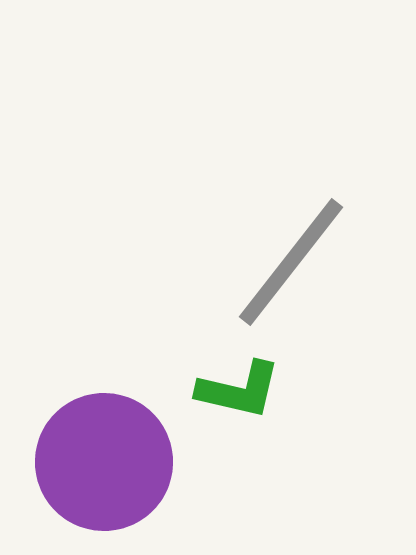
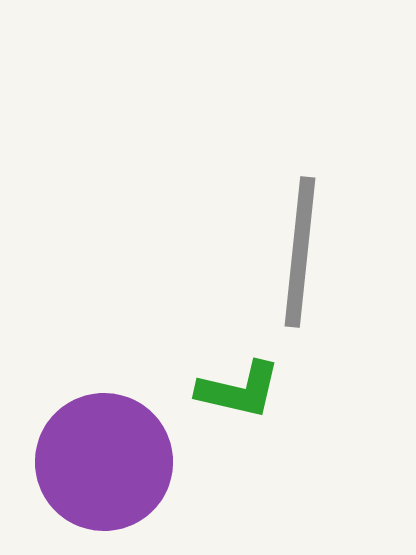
gray line: moved 9 px right, 10 px up; rotated 32 degrees counterclockwise
